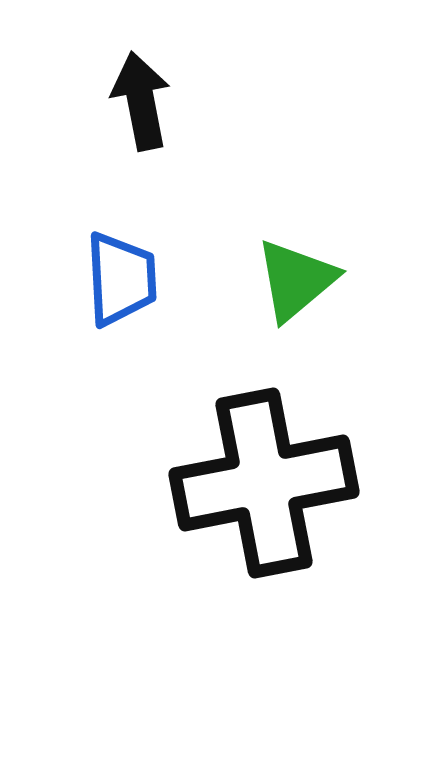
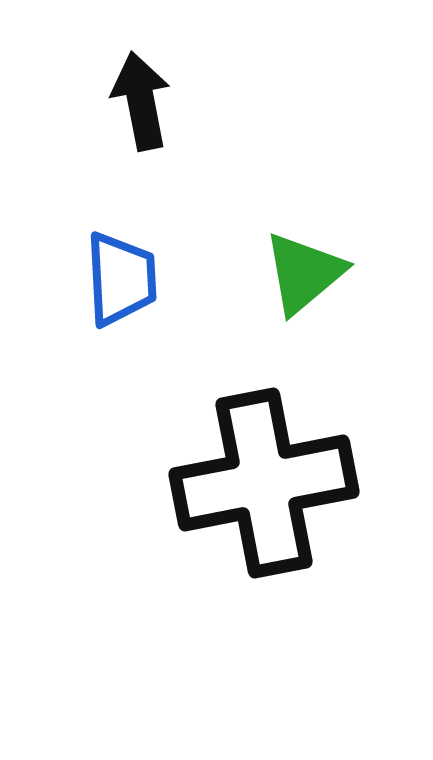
green triangle: moved 8 px right, 7 px up
